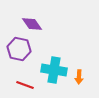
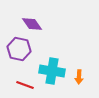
cyan cross: moved 2 px left, 1 px down
